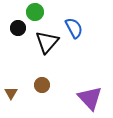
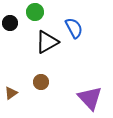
black circle: moved 8 px left, 5 px up
black triangle: rotated 20 degrees clockwise
brown circle: moved 1 px left, 3 px up
brown triangle: rotated 24 degrees clockwise
